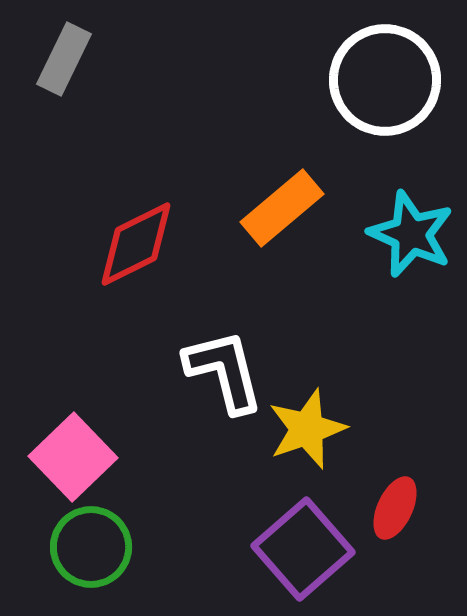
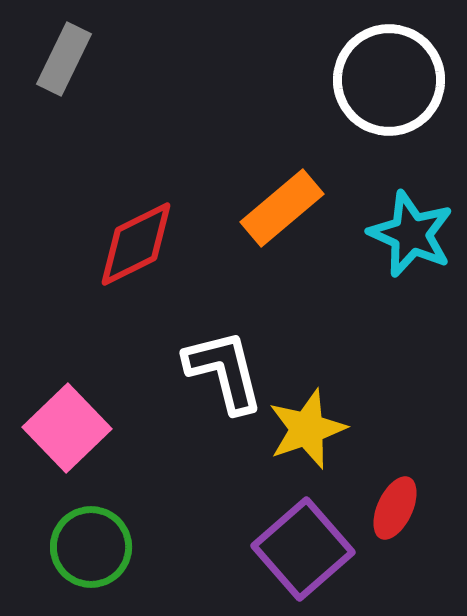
white circle: moved 4 px right
pink square: moved 6 px left, 29 px up
